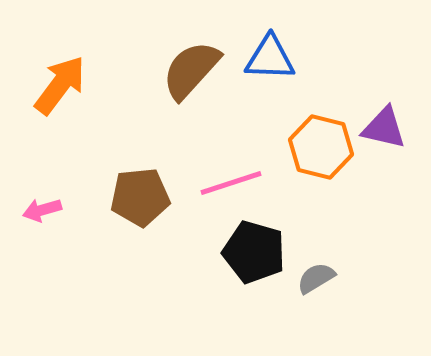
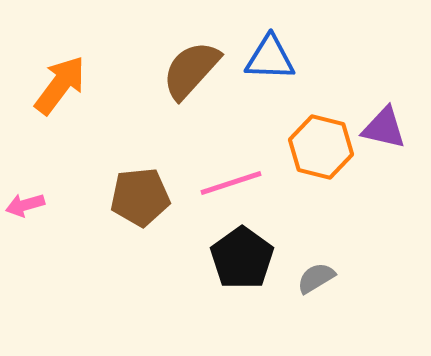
pink arrow: moved 17 px left, 5 px up
black pentagon: moved 12 px left, 6 px down; rotated 20 degrees clockwise
